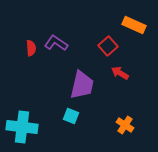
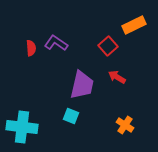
orange rectangle: rotated 50 degrees counterclockwise
red arrow: moved 3 px left, 4 px down
